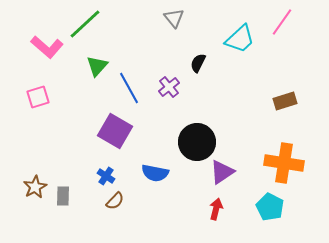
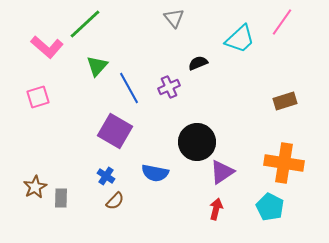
black semicircle: rotated 42 degrees clockwise
purple cross: rotated 15 degrees clockwise
gray rectangle: moved 2 px left, 2 px down
